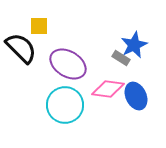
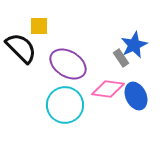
gray rectangle: rotated 24 degrees clockwise
